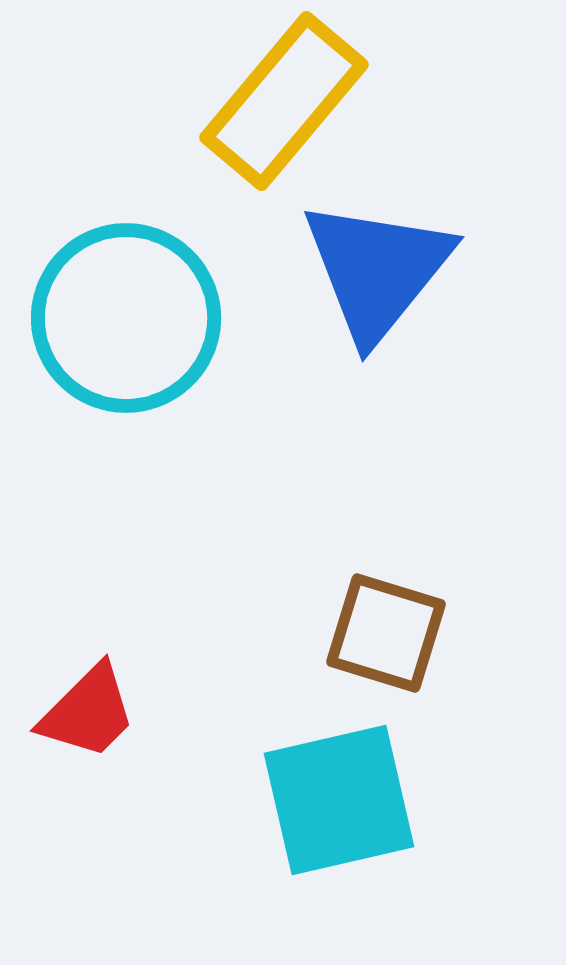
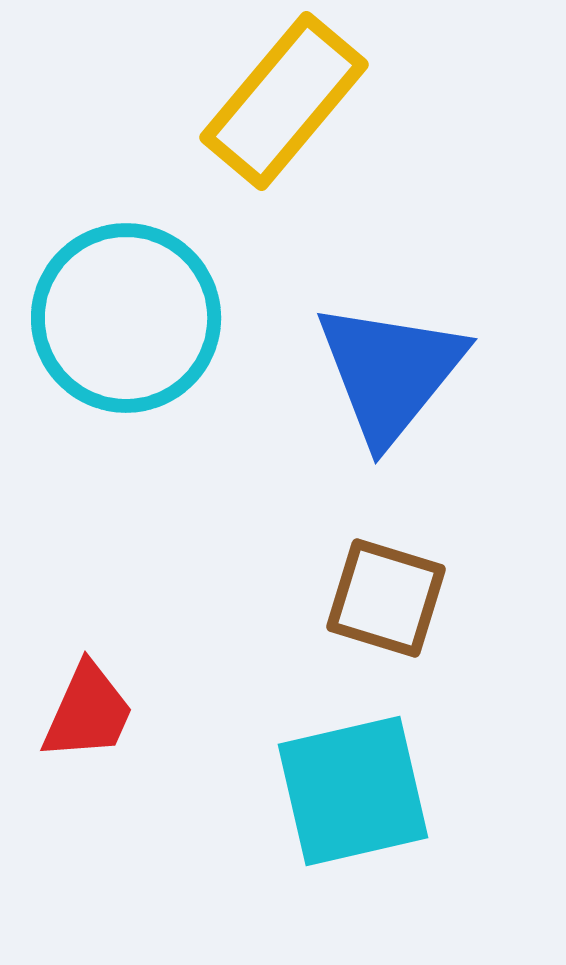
blue triangle: moved 13 px right, 102 px down
brown square: moved 35 px up
red trapezoid: rotated 21 degrees counterclockwise
cyan square: moved 14 px right, 9 px up
